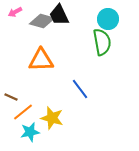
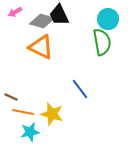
orange triangle: moved 13 px up; rotated 28 degrees clockwise
orange line: rotated 50 degrees clockwise
yellow star: moved 4 px up
